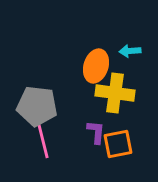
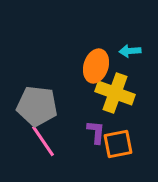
yellow cross: rotated 12 degrees clockwise
pink line: rotated 20 degrees counterclockwise
